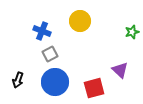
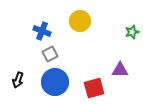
purple triangle: rotated 42 degrees counterclockwise
